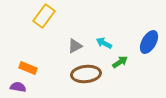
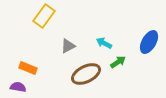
gray triangle: moved 7 px left
green arrow: moved 2 px left
brown ellipse: rotated 20 degrees counterclockwise
